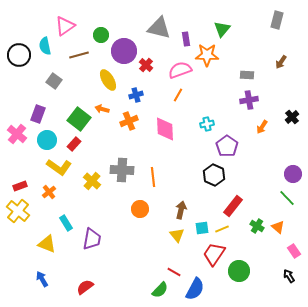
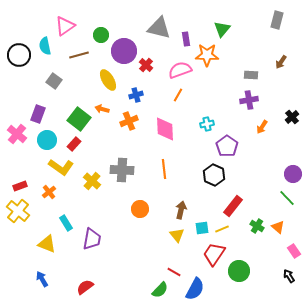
gray rectangle at (247, 75): moved 4 px right
yellow L-shape at (59, 167): moved 2 px right
orange line at (153, 177): moved 11 px right, 8 px up
